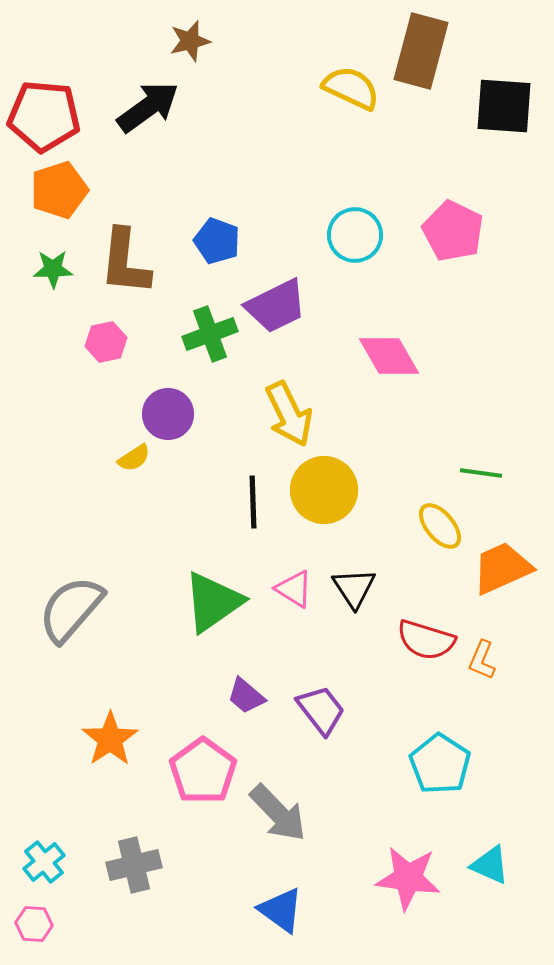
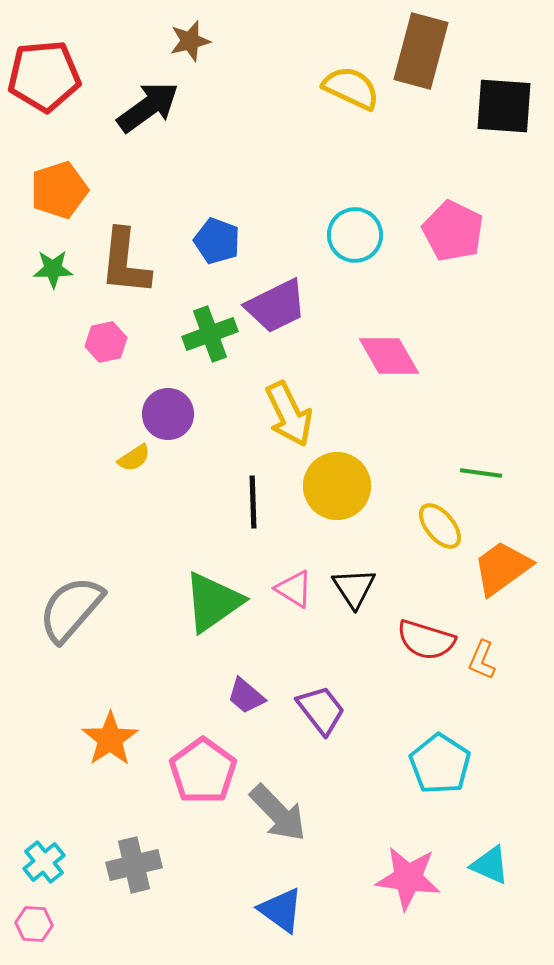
red pentagon at (44, 116): moved 40 px up; rotated 10 degrees counterclockwise
yellow circle at (324, 490): moved 13 px right, 4 px up
orange trapezoid at (502, 568): rotated 12 degrees counterclockwise
